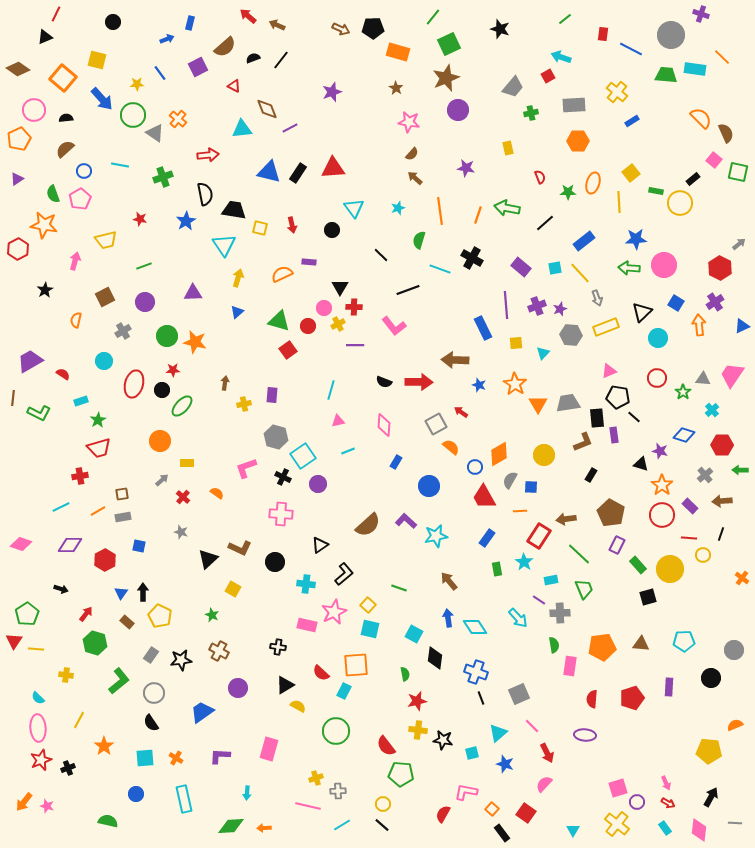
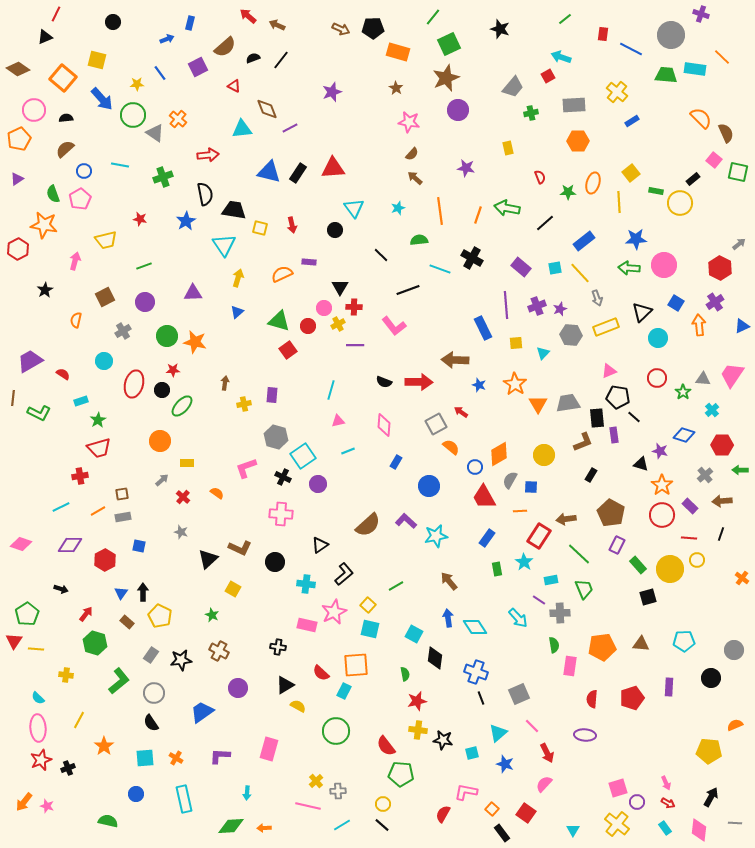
black circle at (332, 230): moved 3 px right
green semicircle at (419, 240): rotated 66 degrees clockwise
yellow circle at (703, 555): moved 6 px left, 5 px down
green line at (399, 588): moved 3 px left, 2 px up; rotated 49 degrees counterclockwise
yellow cross at (316, 778): moved 3 px down; rotated 24 degrees counterclockwise
